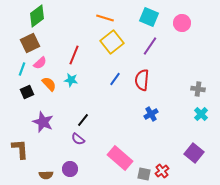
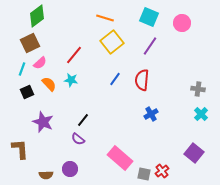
red line: rotated 18 degrees clockwise
